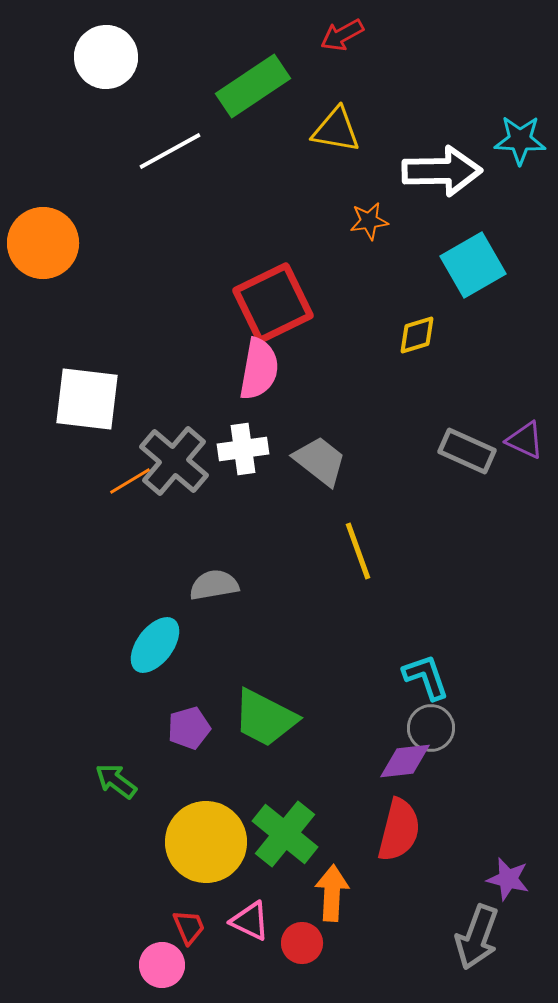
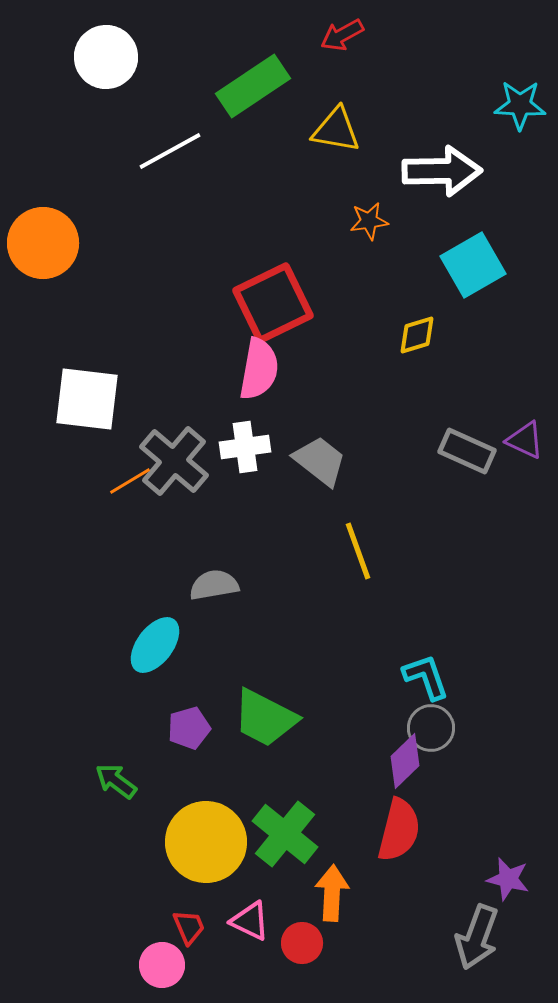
cyan star: moved 35 px up
white cross: moved 2 px right, 2 px up
purple diamond: rotated 38 degrees counterclockwise
